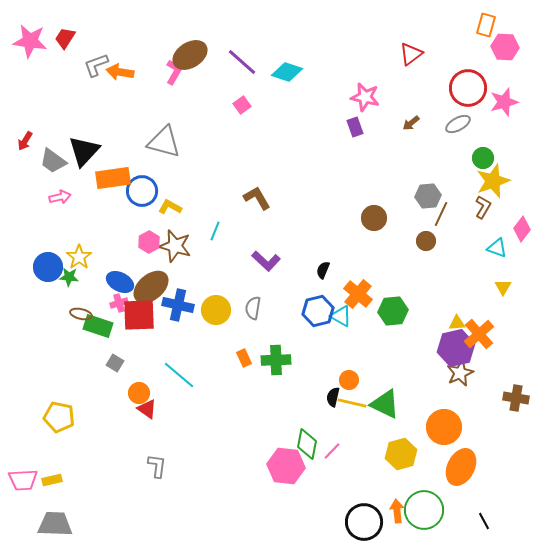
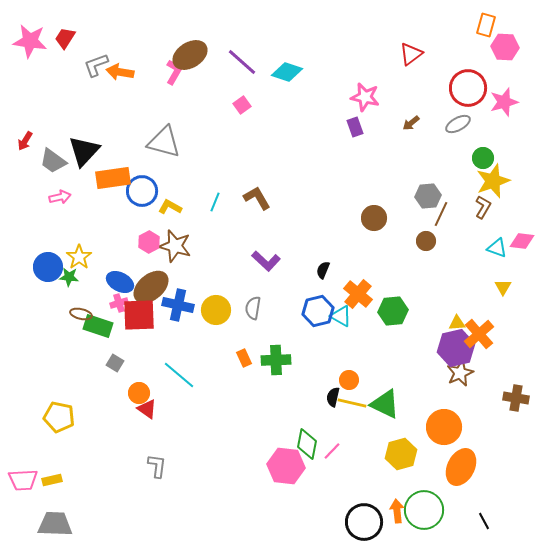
pink diamond at (522, 229): moved 12 px down; rotated 60 degrees clockwise
cyan line at (215, 231): moved 29 px up
